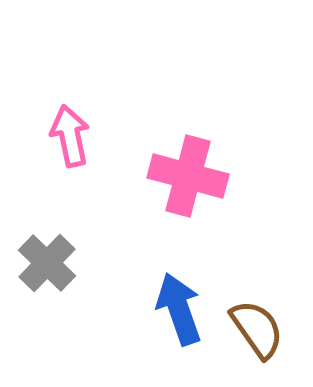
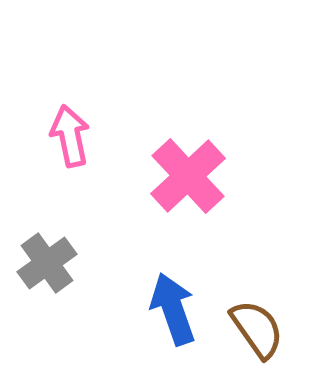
pink cross: rotated 32 degrees clockwise
gray cross: rotated 10 degrees clockwise
blue arrow: moved 6 px left
